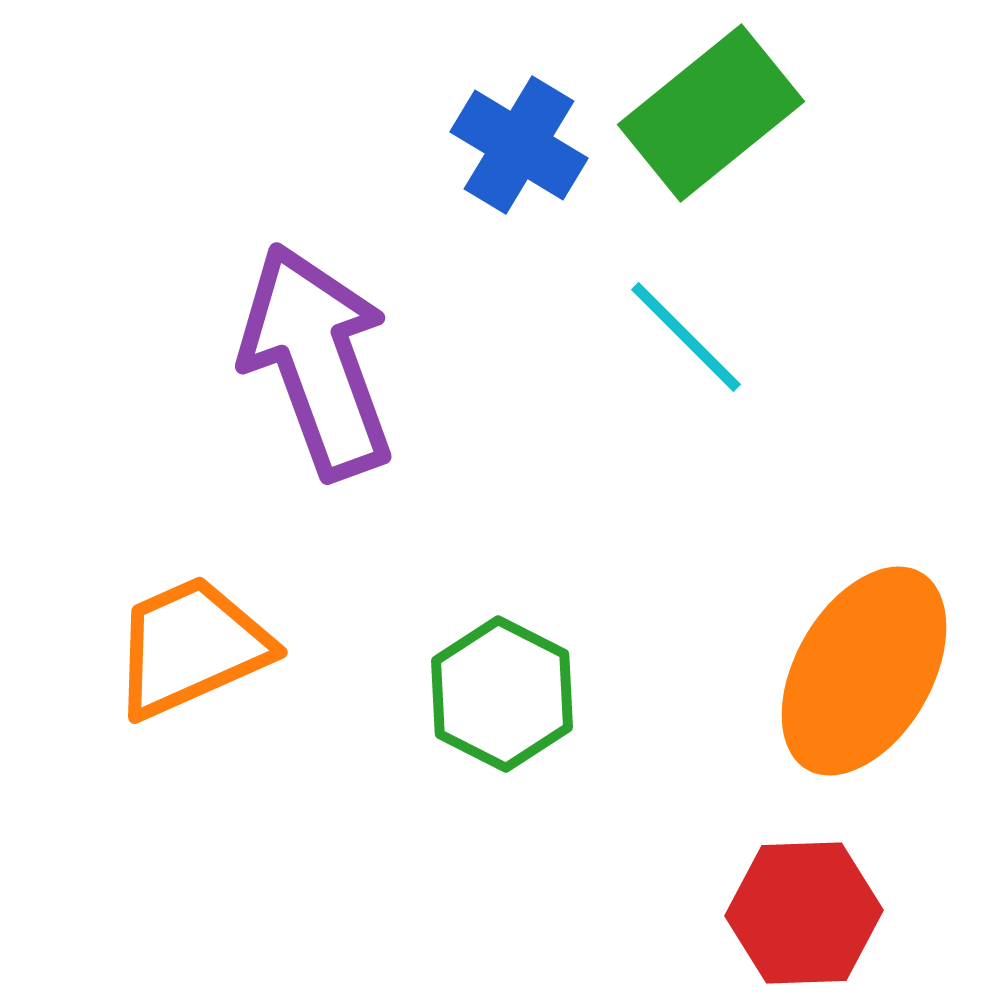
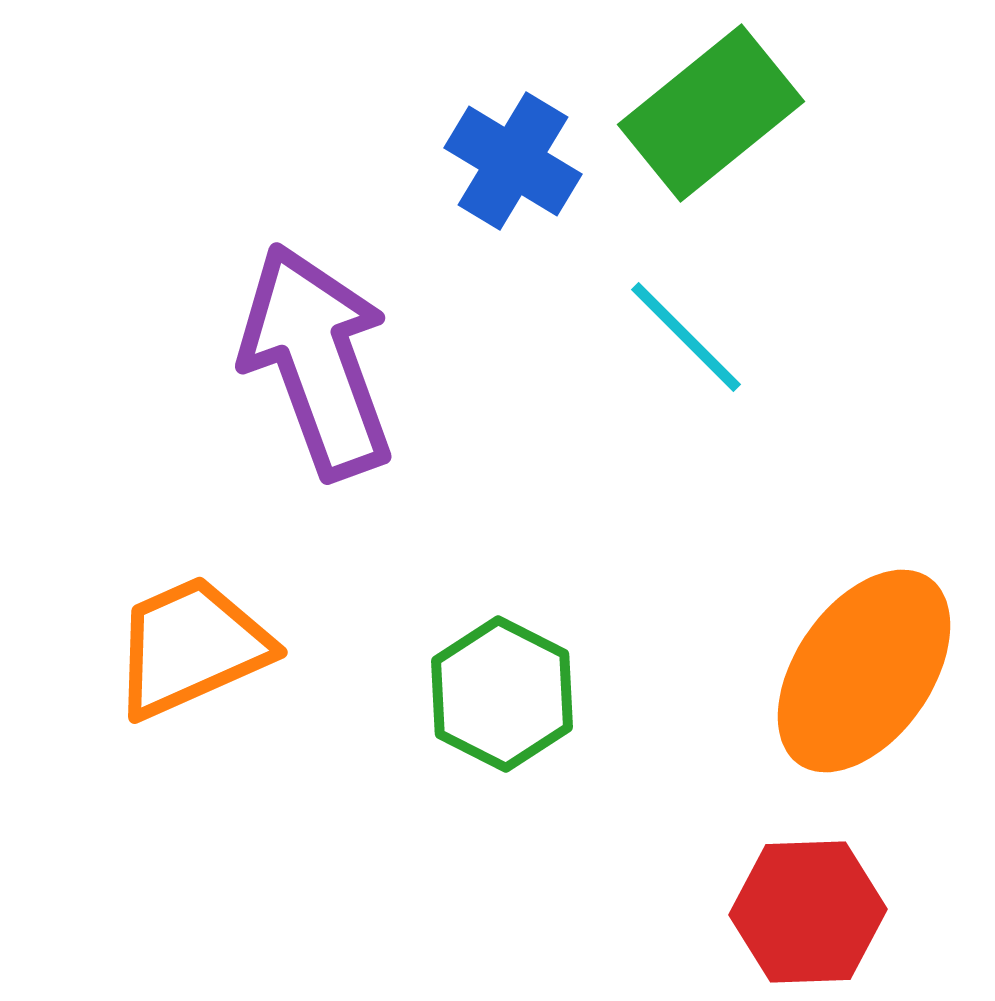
blue cross: moved 6 px left, 16 px down
orange ellipse: rotated 5 degrees clockwise
red hexagon: moved 4 px right, 1 px up
